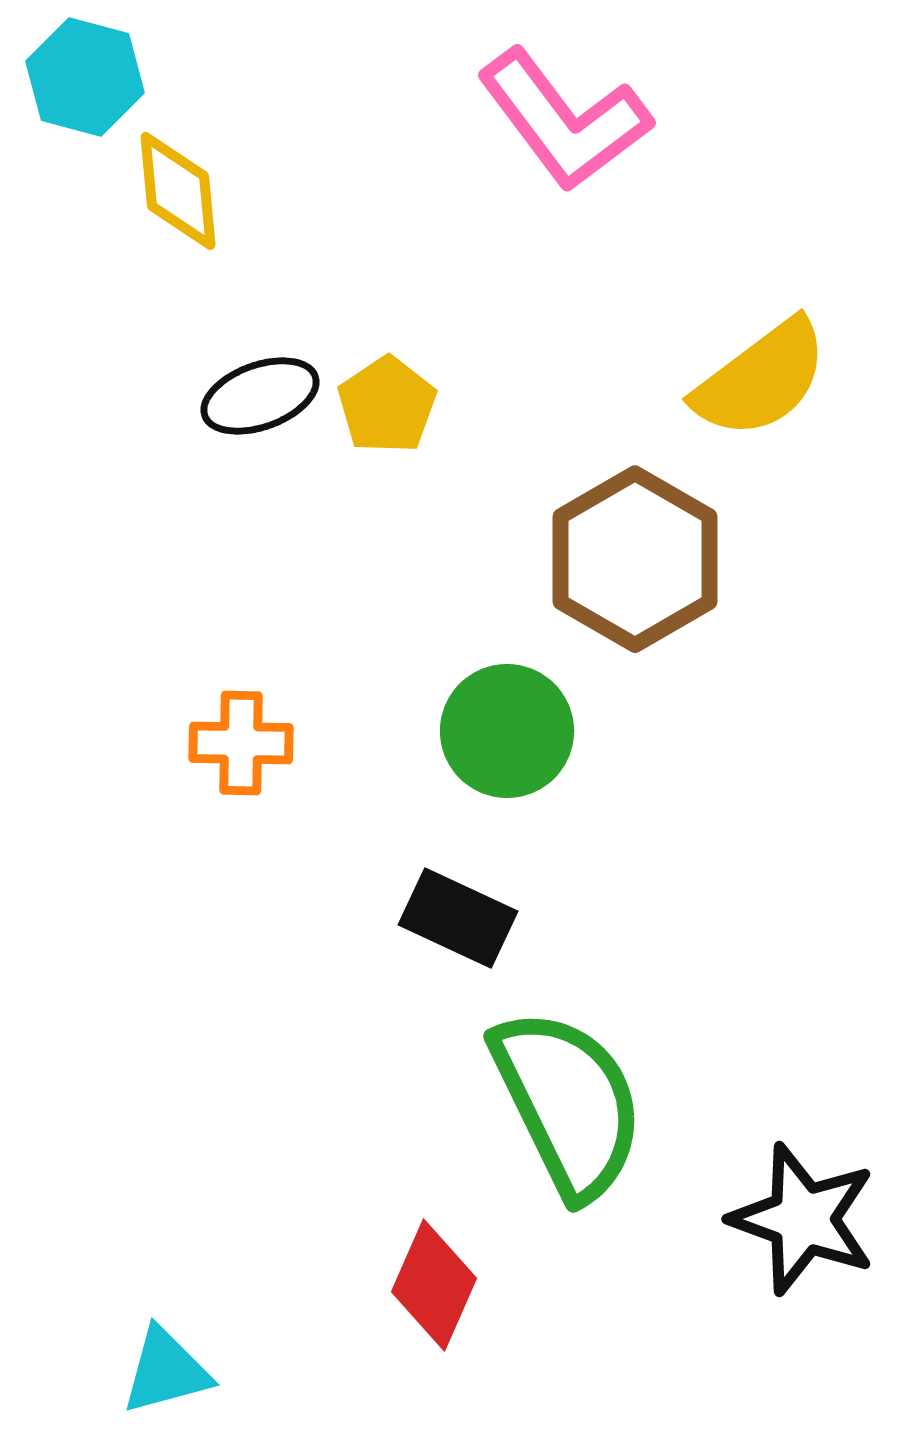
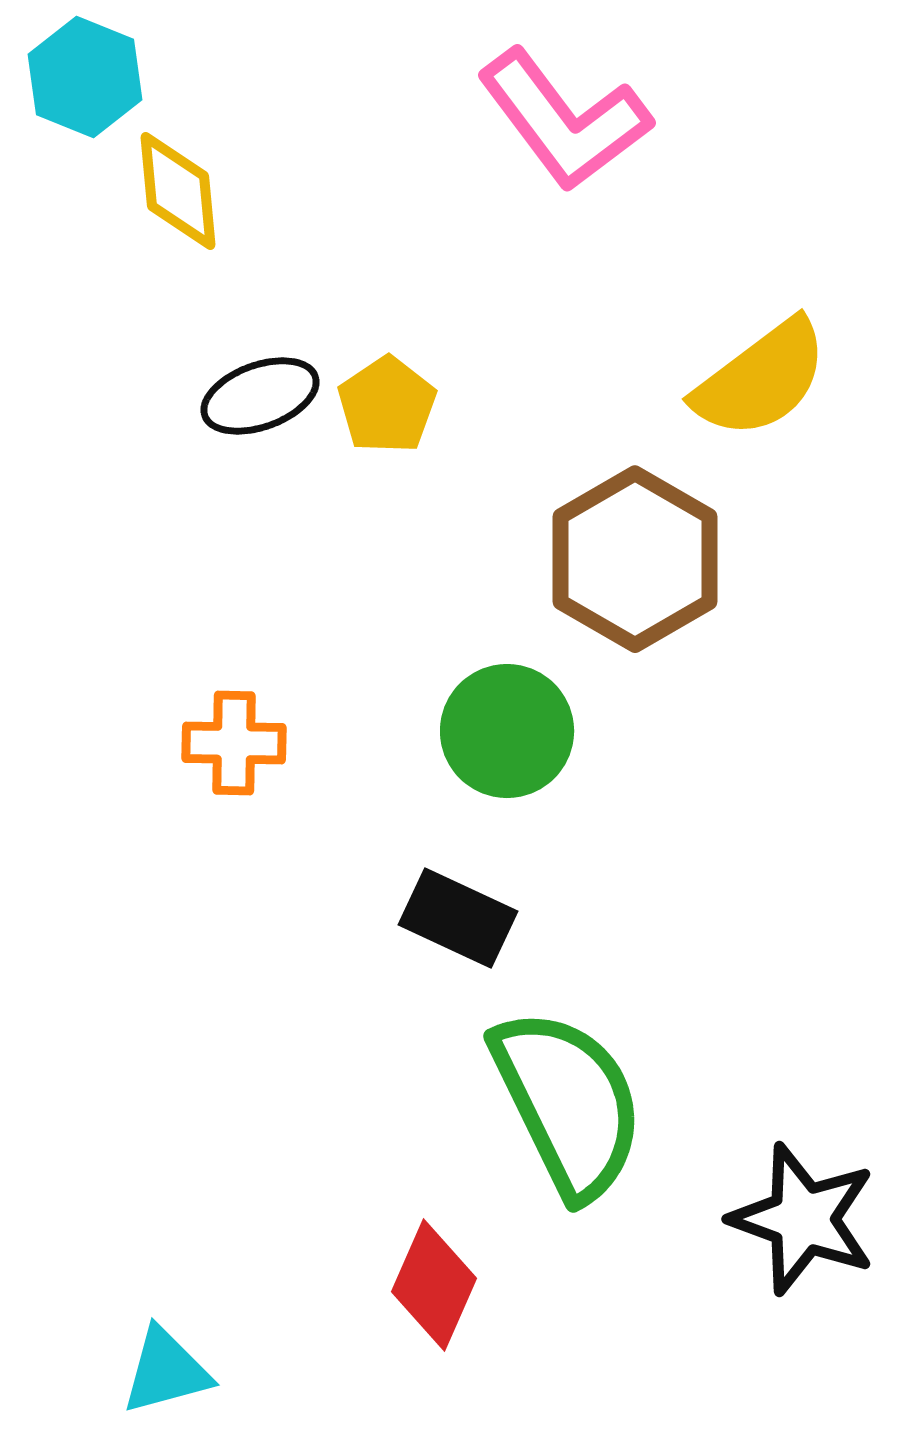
cyan hexagon: rotated 7 degrees clockwise
orange cross: moved 7 px left
